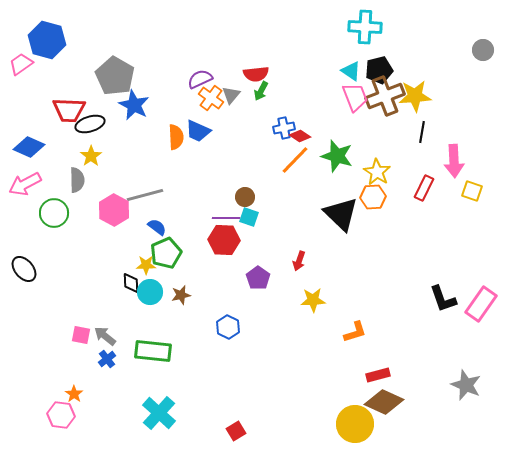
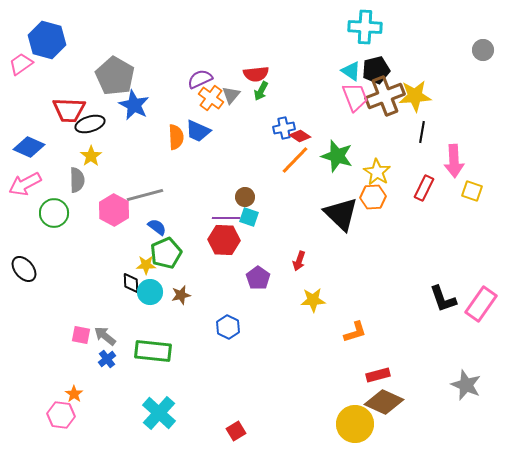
black pentagon at (379, 70): moved 3 px left
